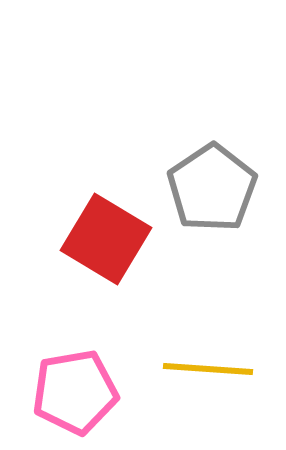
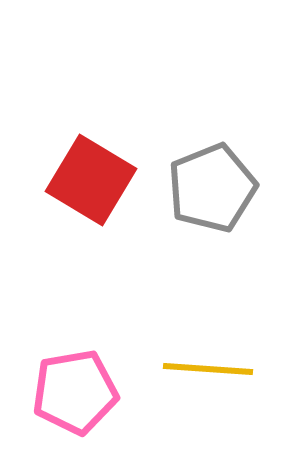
gray pentagon: rotated 12 degrees clockwise
red square: moved 15 px left, 59 px up
